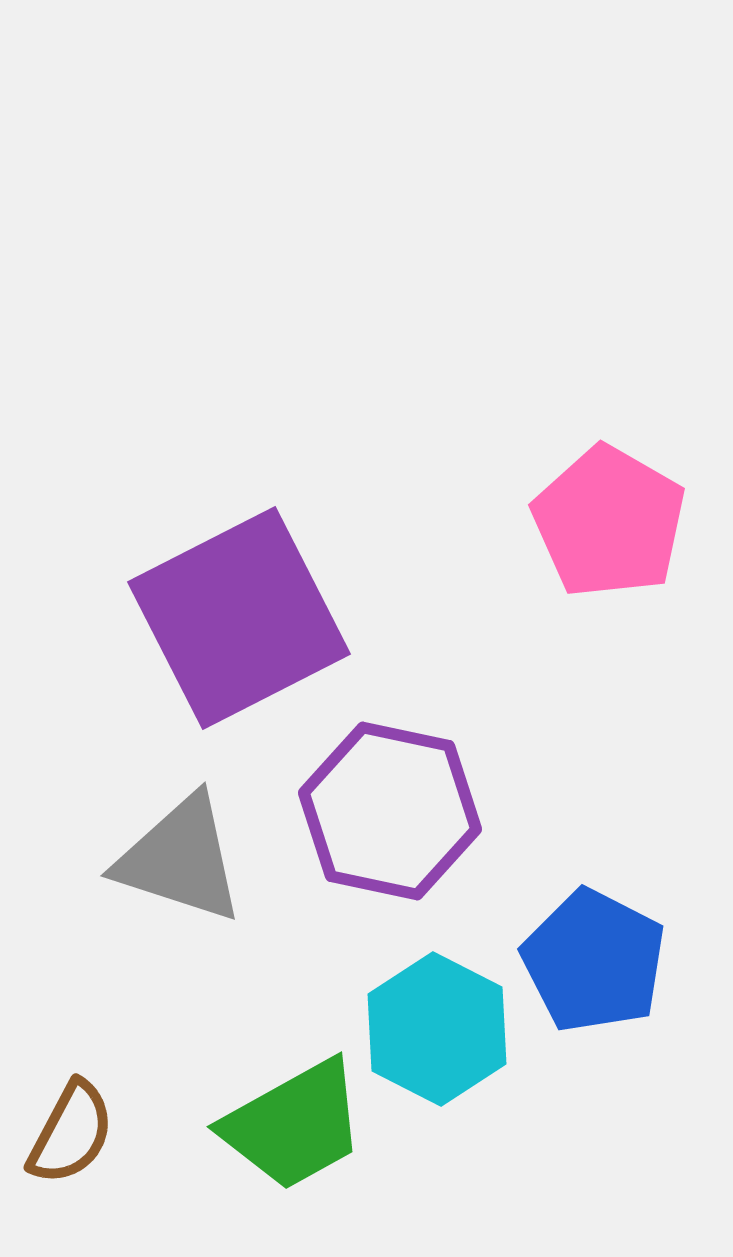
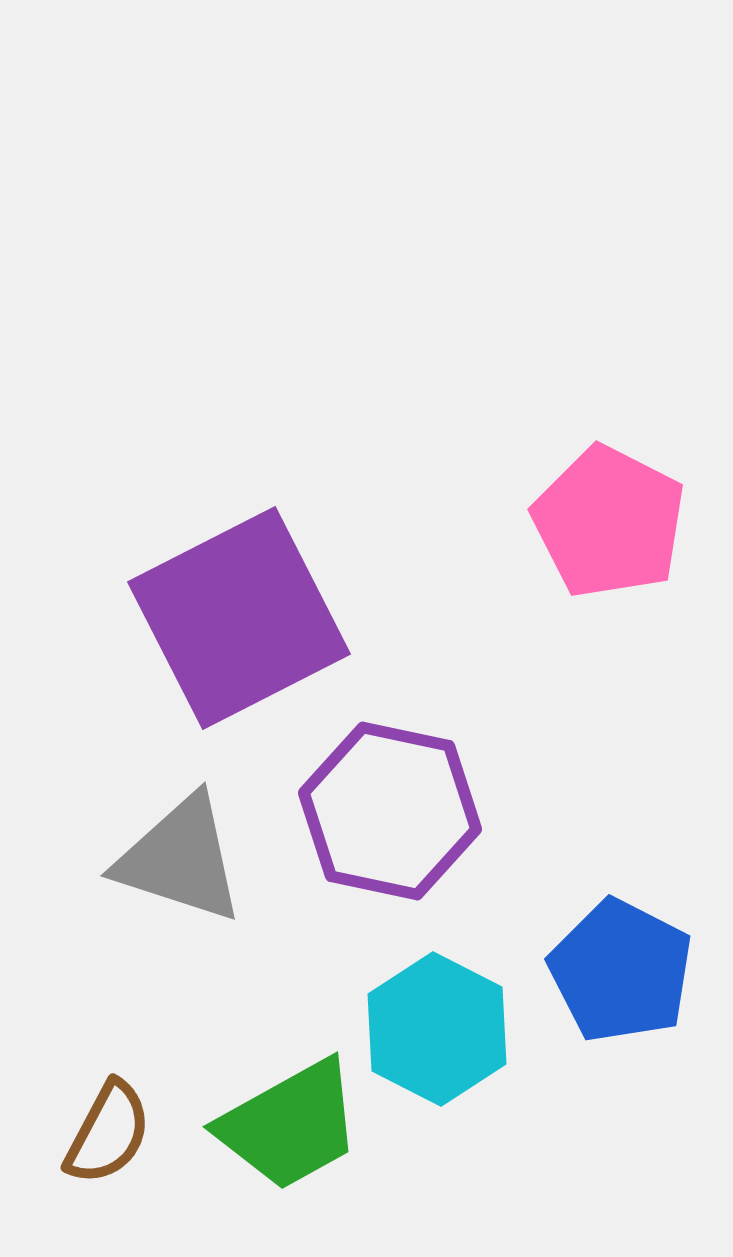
pink pentagon: rotated 3 degrees counterclockwise
blue pentagon: moved 27 px right, 10 px down
green trapezoid: moved 4 px left
brown semicircle: moved 37 px right
